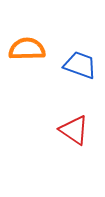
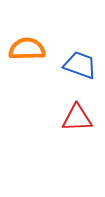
red triangle: moved 3 px right, 12 px up; rotated 36 degrees counterclockwise
